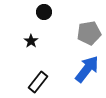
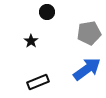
black circle: moved 3 px right
blue arrow: rotated 16 degrees clockwise
black rectangle: rotated 30 degrees clockwise
